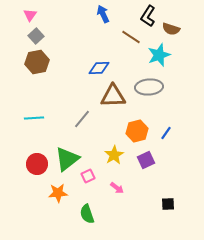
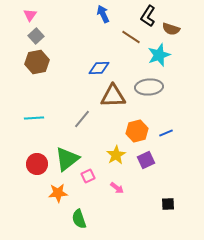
blue line: rotated 32 degrees clockwise
yellow star: moved 2 px right
green semicircle: moved 8 px left, 5 px down
